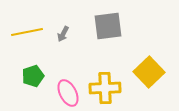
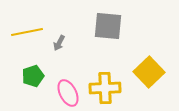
gray square: rotated 12 degrees clockwise
gray arrow: moved 4 px left, 9 px down
